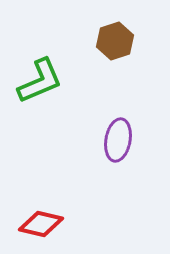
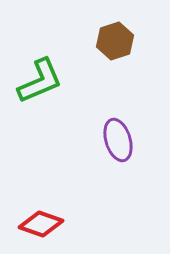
purple ellipse: rotated 27 degrees counterclockwise
red diamond: rotated 6 degrees clockwise
